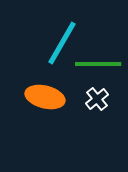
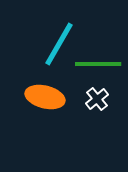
cyan line: moved 3 px left, 1 px down
